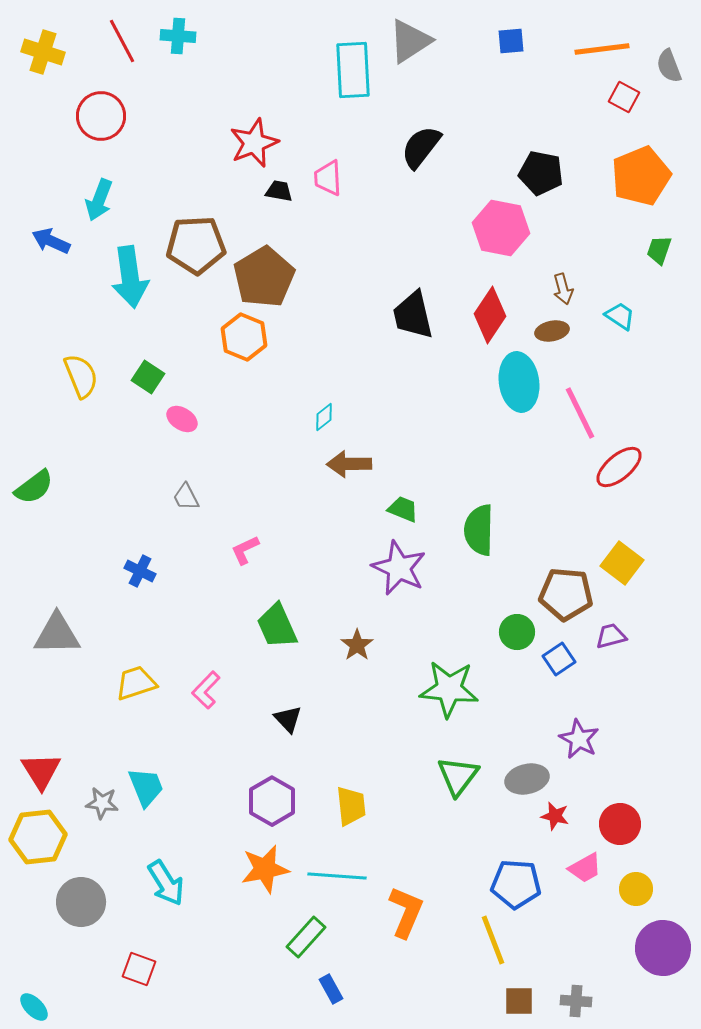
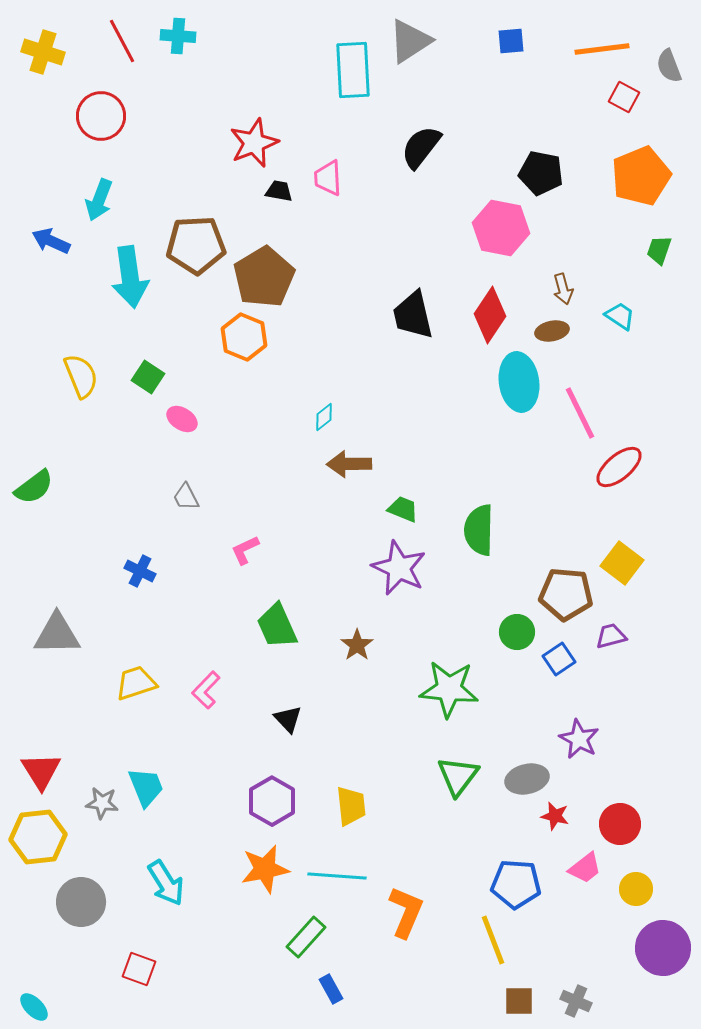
pink trapezoid at (585, 868): rotated 9 degrees counterclockwise
gray cross at (576, 1001): rotated 20 degrees clockwise
